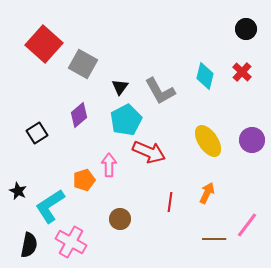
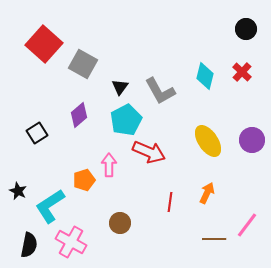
brown circle: moved 4 px down
